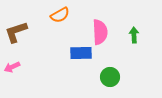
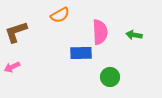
green arrow: rotated 77 degrees counterclockwise
